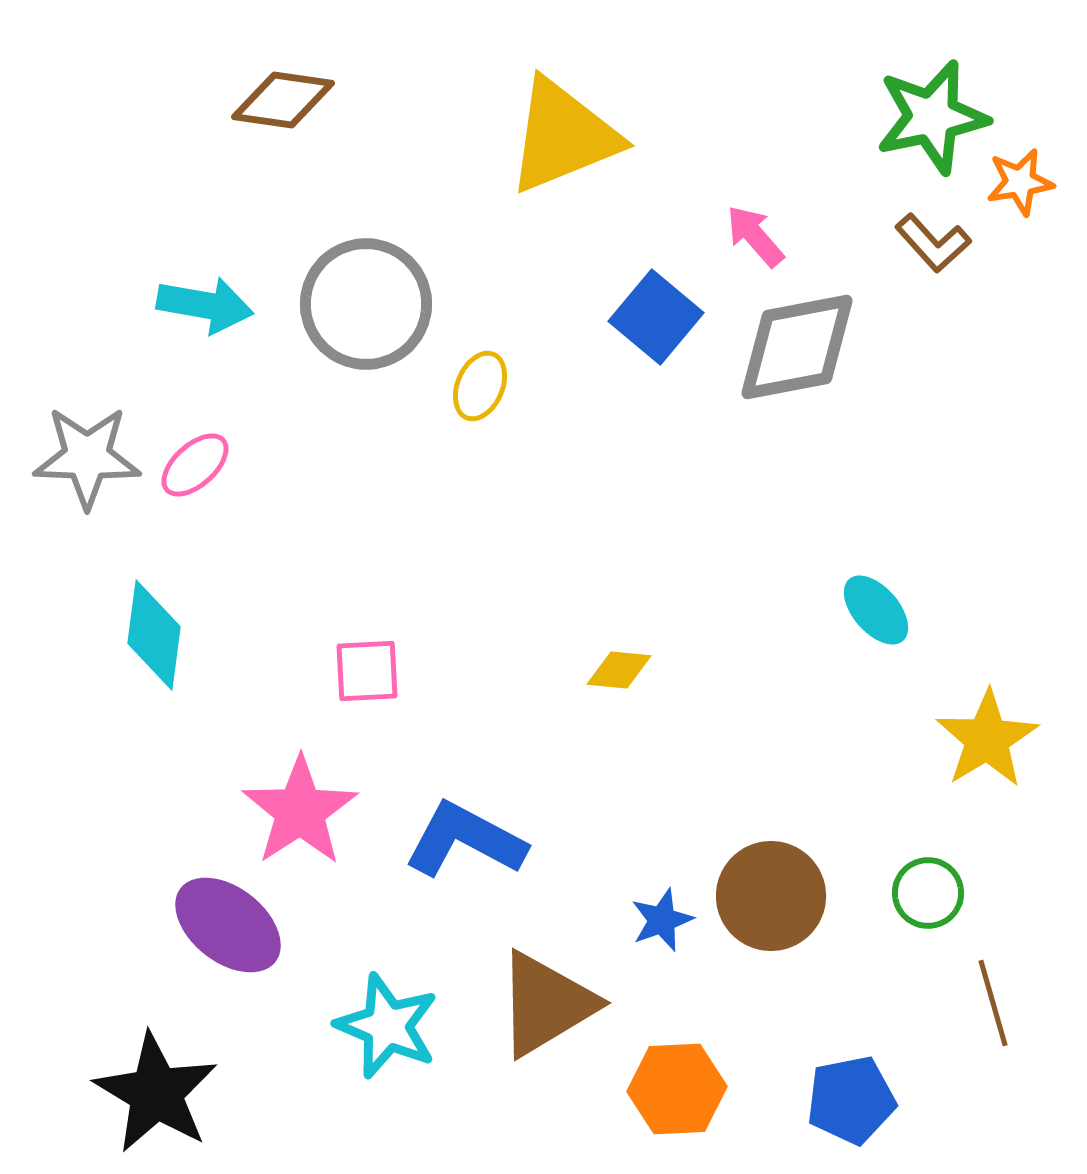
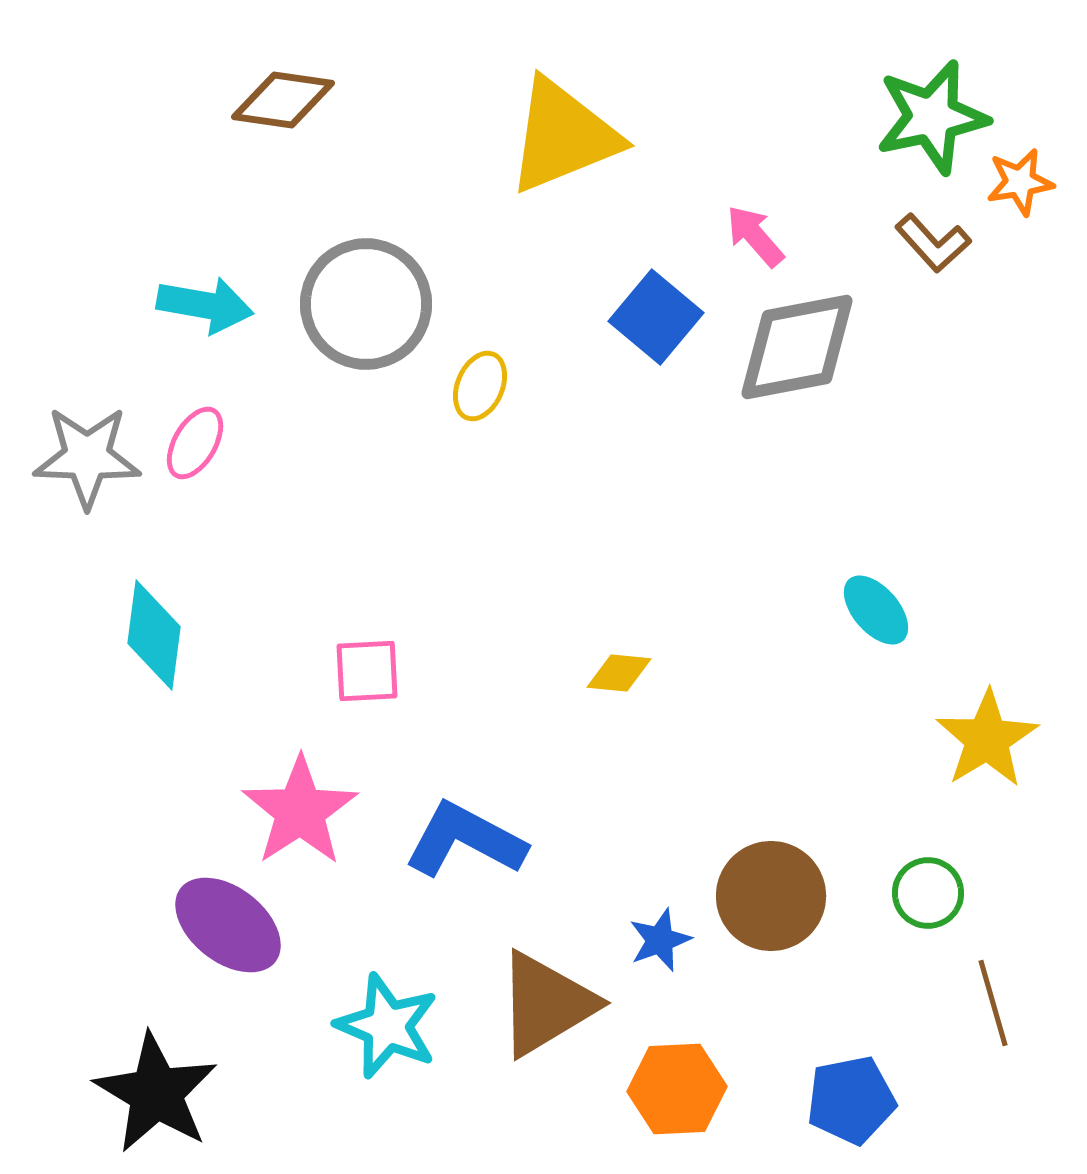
pink ellipse: moved 22 px up; rotated 18 degrees counterclockwise
yellow diamond: moved 3 px down
blue star: moved 2 px left, 20 px down
